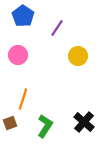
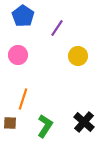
brown square: rotated 24 degrees clockwise
